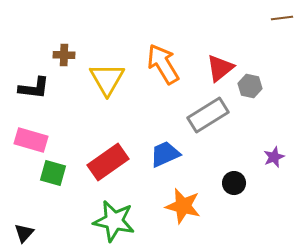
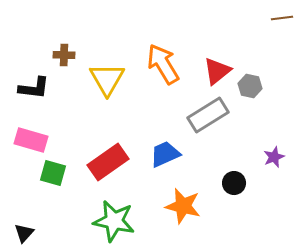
red triangle: moved 3 px left, 3 px down
